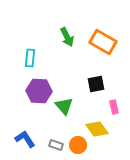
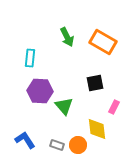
black square: moved 1 px left, 1 px up
purple hexagon: moved 1 px right
pink rectangle: rotated 40 degrees clockwise
yellow diamond: rotated 30 degrees clockwise
blue L-shape: moved 1 px down
gray rectangle: moved 1 px right
